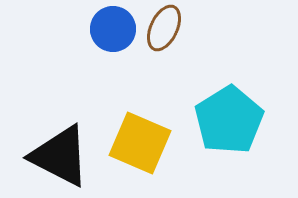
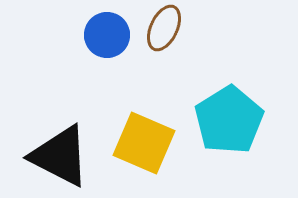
blue circle: moved 6 px left, 6 px down
yellow square: moved 4 px right
